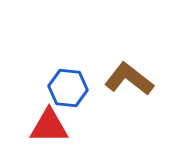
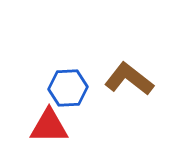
blue hexagon: rotated 9 degrees counterclockwise
